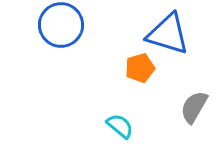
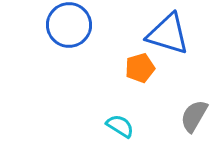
blue circle: moved 8 px right
gray semicircle: moved 9 px down
cyan semicircle: rotated 8 degrees counterclockwise
